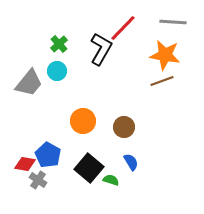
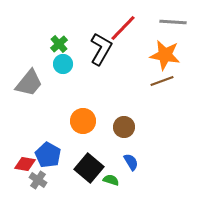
cyan circle: moved 6 px right, 7 px up
